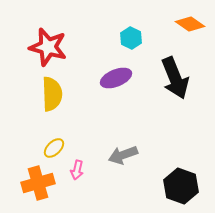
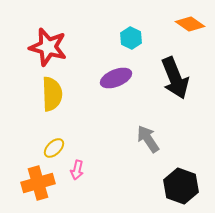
gray arrow: moved 25 px right, 16 px up; rotated 76 degrees clockwise
